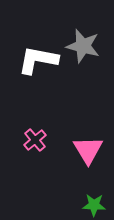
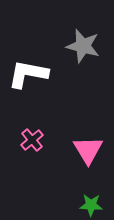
white L-shape: moved 10 px left, 14 px down
pink cross: moved 3 px left
green star: moved 3 px left
